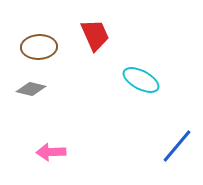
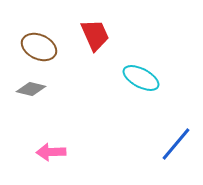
brown ellipse: rotated 28 degrees clockwise
cyan ellipse: moved 2 px up
blue line: moved 1 px left, 2 px up
